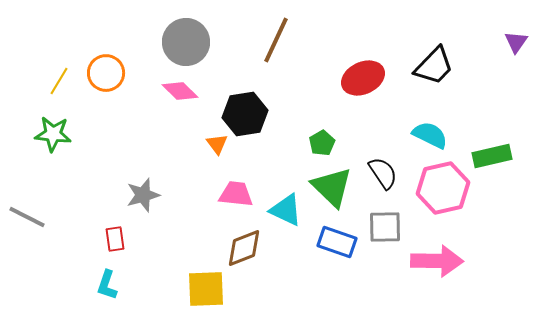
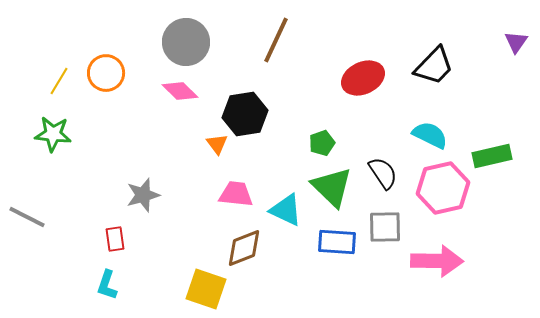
green pentagon: rotated 10 degrees clockwise
blue rectangle: rotated 15 degrees counterclockwise
yellow square: rotated 21 degrees clockwise
